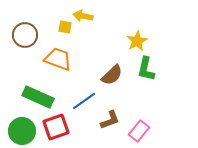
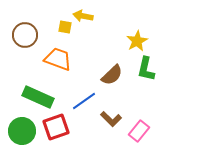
brown L-shape: moved 1 px right, 1 px up; rotated 65 degrees clockwise
